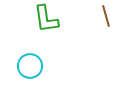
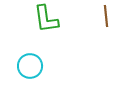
brown line: rotated 10 degrees clockwise
